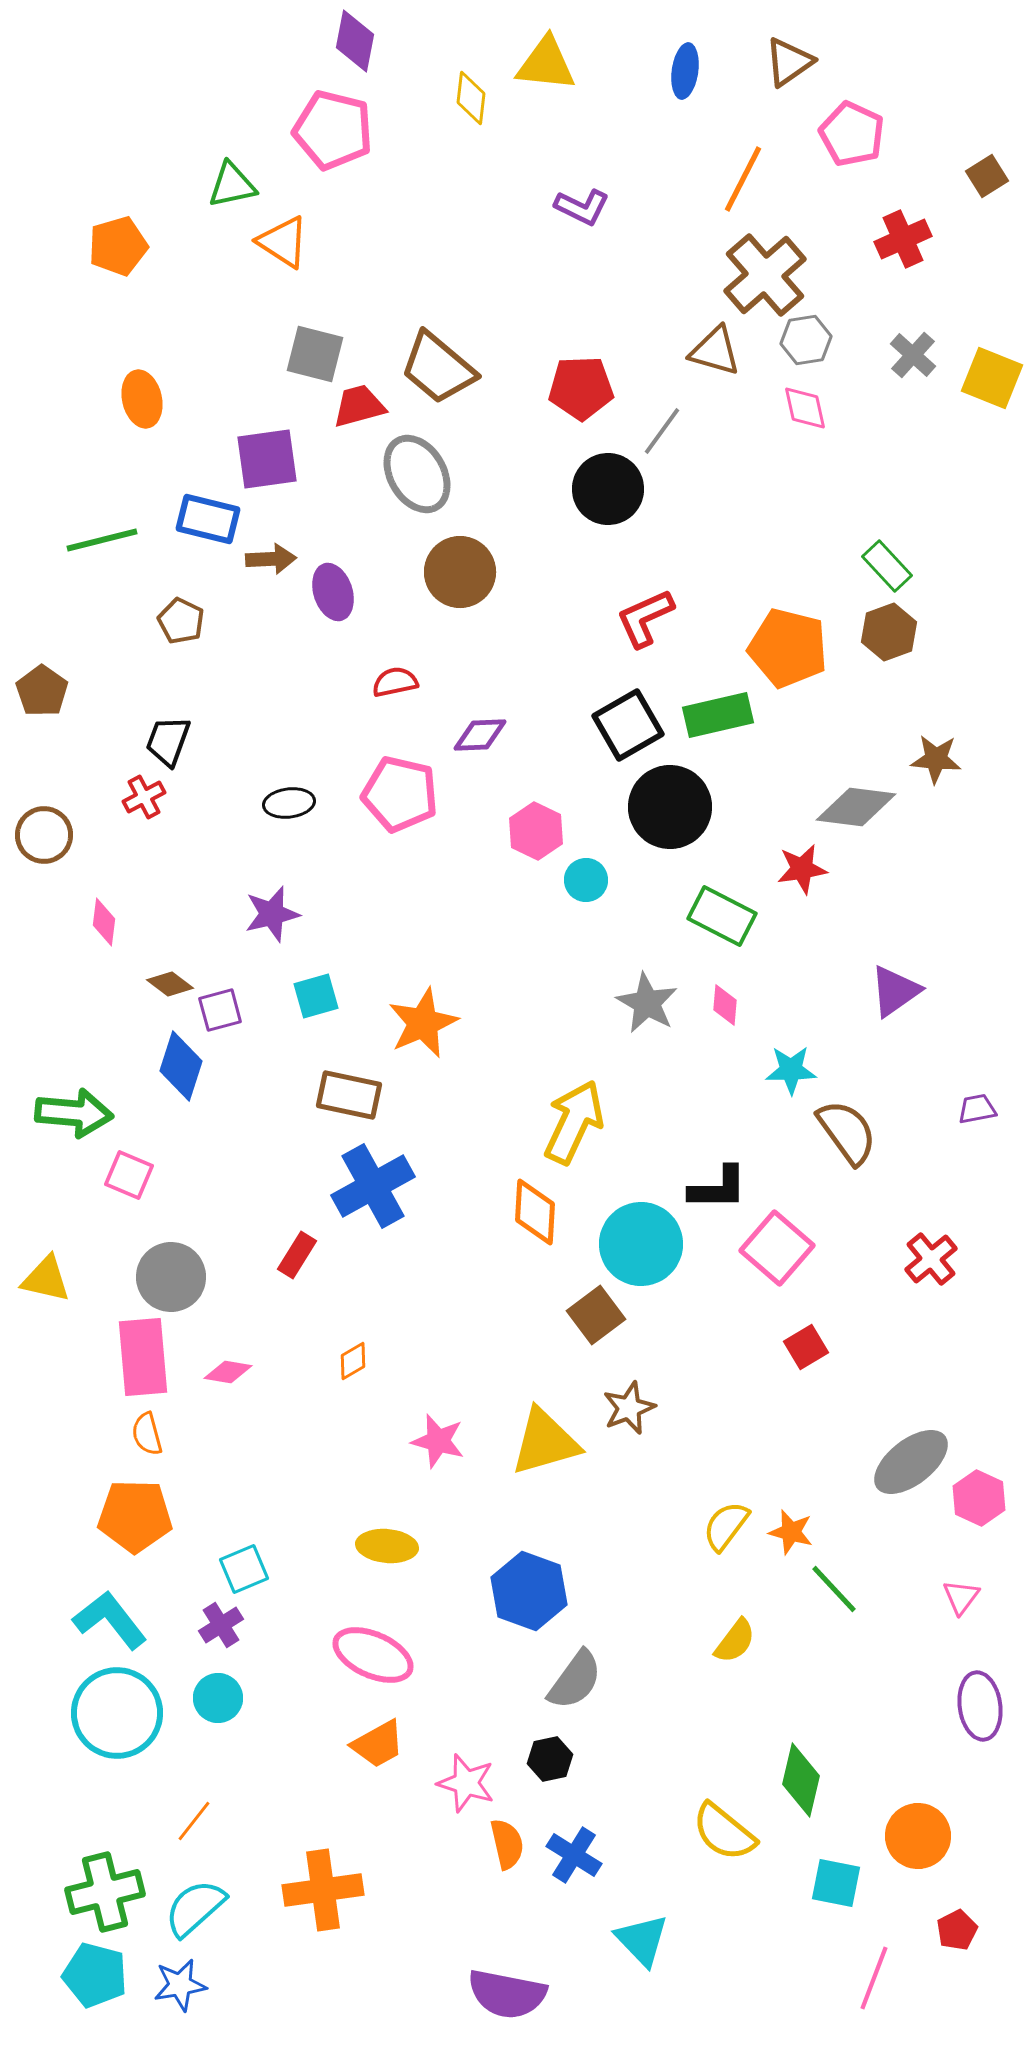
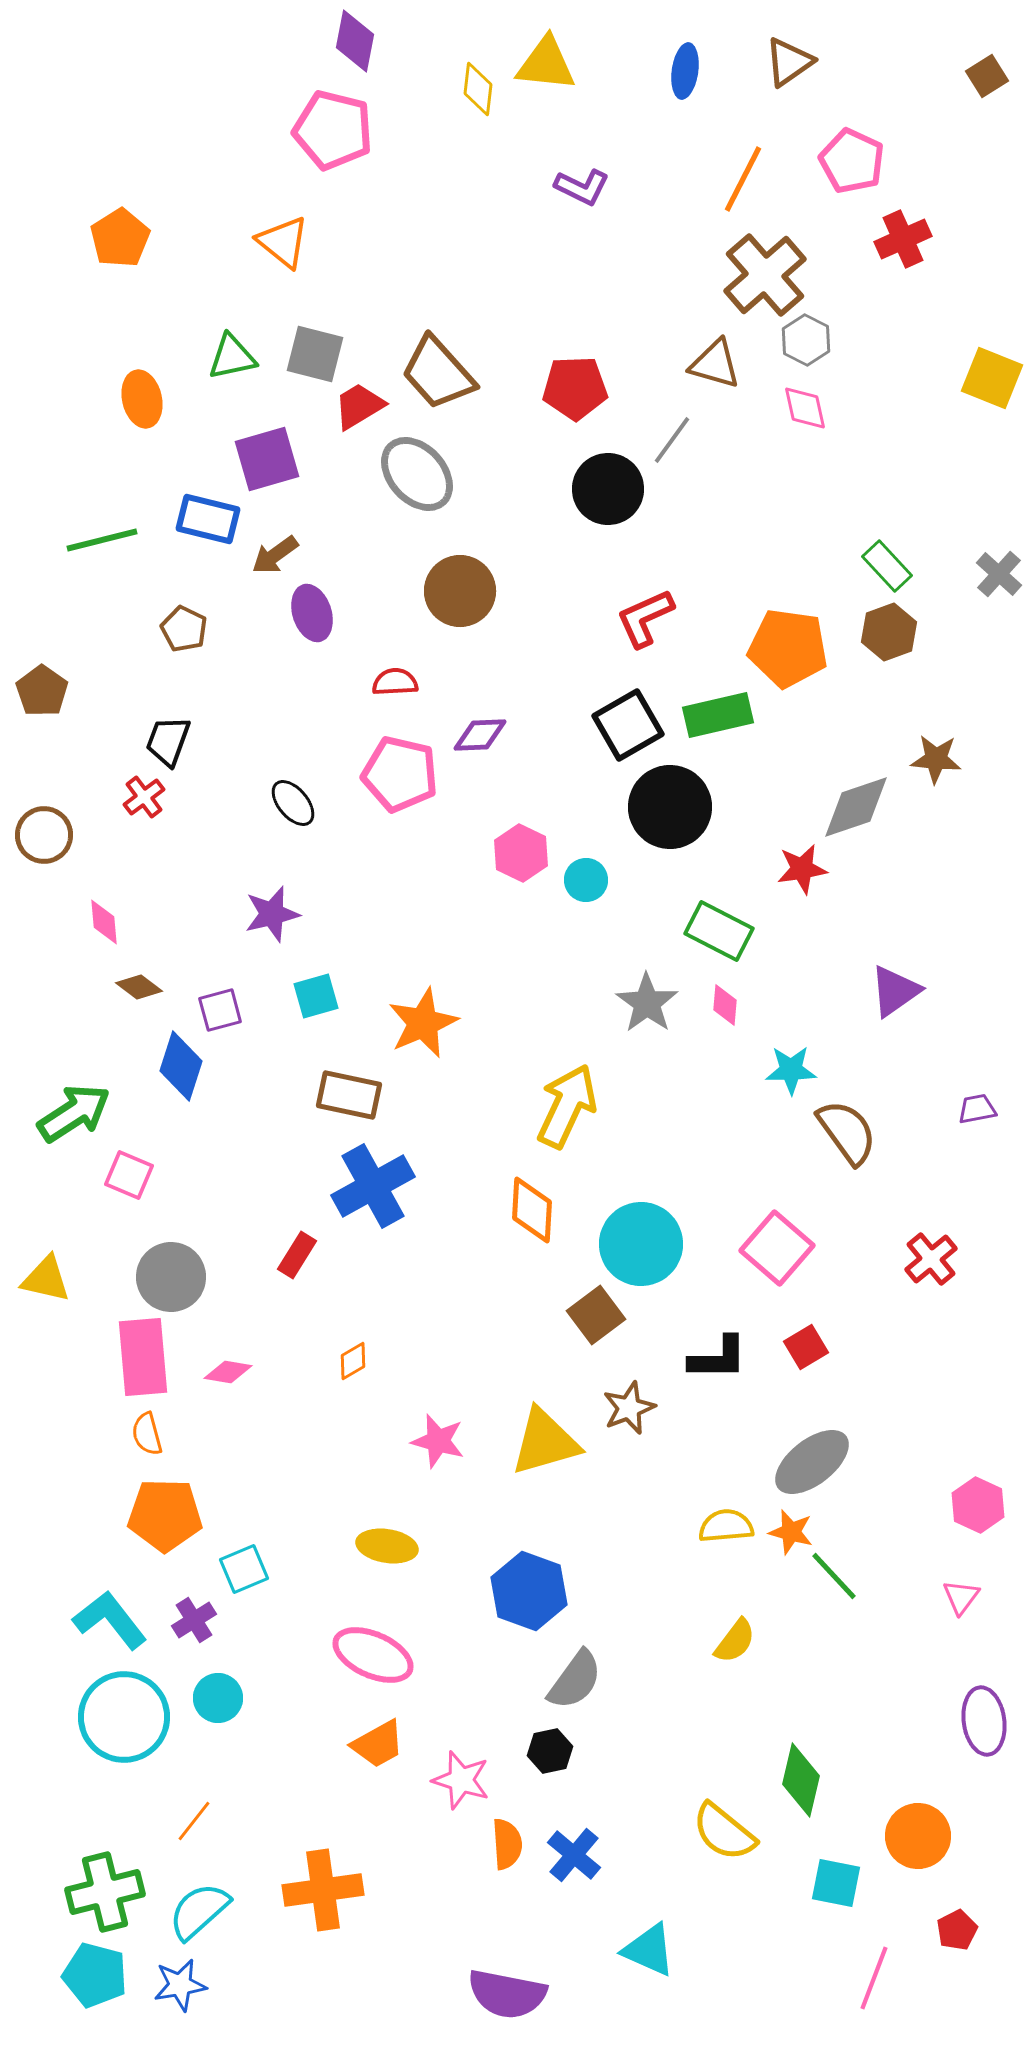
yellow diamond at (471, 98): moved 7 px right, 9 px up
pink pentagon at (852, 134): moved 27 px down
brown square at (987, 176): moved 100 px up
green triangle at (232, 185): moved 172 px down
purple L-shape at (582, 207): moved 20 px up
orange triangle at (283, 242): rotated 6 degrees clockwise
orange pentagon at (118, 246): moved 2 px right, 8 px up; rotated 16 degrees counterclockwise
gray hexagon at (806, 340): rotated 24 degrees counterclockwise
brown triangle at (715, 351): moved 13 px down
gray cross at (913, 355): moved 86 px right, 219 px down
brown trapezoid at (438, 368): moved 5 px down; rotated 8 degrees clockwise
red pentagon at (581, 388): moved 6 px left
red trapezoid at (359, 406): rotated 16 degrees counterclockwise
gray line at (662, 431): moved 10 px right, 9 px down
purple square at (267, 459): rotated 8 degrees counterclockwise
gray ellipse at (417, 474): rotated 12 degrees counterclockwise
brown arrow at (271, 559): moved 4 px right, 4 px up; rotated 147 degrees clockwise
brown circle at (460, 572): moved 19 px down
purple ellipse at (333, 592): moved 21 px left, 21 px down
brown pentagon at (181, 621): moved 3 px right, 8 px down
orange pentagon at (788, 648): rotated 6 degrees counterclockwise
red semicircle at (395, 682): rotated 9 degrees clockwise
pink pentagon at (400, 794): moved 20 px up
red cross at (144, 797): rotated 9 degrees counterclockwise
black ellipse at (289, 803): moved 4 px right; rotated 57 degrees clockwise
gray diamond at (856, 807): rotated 26 degrees counterclockwise
pink hexagon at (536, 831): moved 15 px left, 22 px down
green rectangle at (722, 916): moved 3 px left, 15 px down
pink diamond at (104, 922): rotated 12 degrees counterclockwise
brown diamond at (170, 984): moved 31 px left, 3 px down
gray star at (647, 1003): rotated 6 degrees clockwise
green arrow at (74, 1113): rotated 38 degrees counterclockwise
yellow arrow at (574, 1122): moved 7 px left, 16 px up
black L-shape at (718, 1188): moved 170 px down
orange diamond at (535, 1212): moved 3 px left, 2 px up
gray ellipse at (911, 1462): moved 99 px left
pink hexagon at (979, 1498): moved 1 px left, 7 px down
orange pentagon at (135, 1516): moved 30 px right, 1 px up
yellow semicircle at (726, 1526): rotated 48 degrees clockwise
yellow ellipse at (387, 1546): rotated 4 degrees clockwise
green line at (834, 1589): moved 13 px up
purple cross at (221, 1625): moved 27 px left, 5 px up
purple ellipse at (980, 1706): moved 4 px right, 15 px down
cyan circle at (117, 1713): moved 7 px right, 4 px down
black hexagon at (550, 1759): moved 8 px up
pink star at (466, 1783): moved 5 px left, 3 px up
orange semicircle at (507, 1844): rotated 9 degrees clockwise
blue cross at (574, 1855): rotated 8 degrees clockwise
cyan semicircle at (195, 1908): moved 4 px right, 3 px down
cyan triangle at (642, 1940): moved 7 px right, 10 px down; rotated 22 degrees counterclockwise
